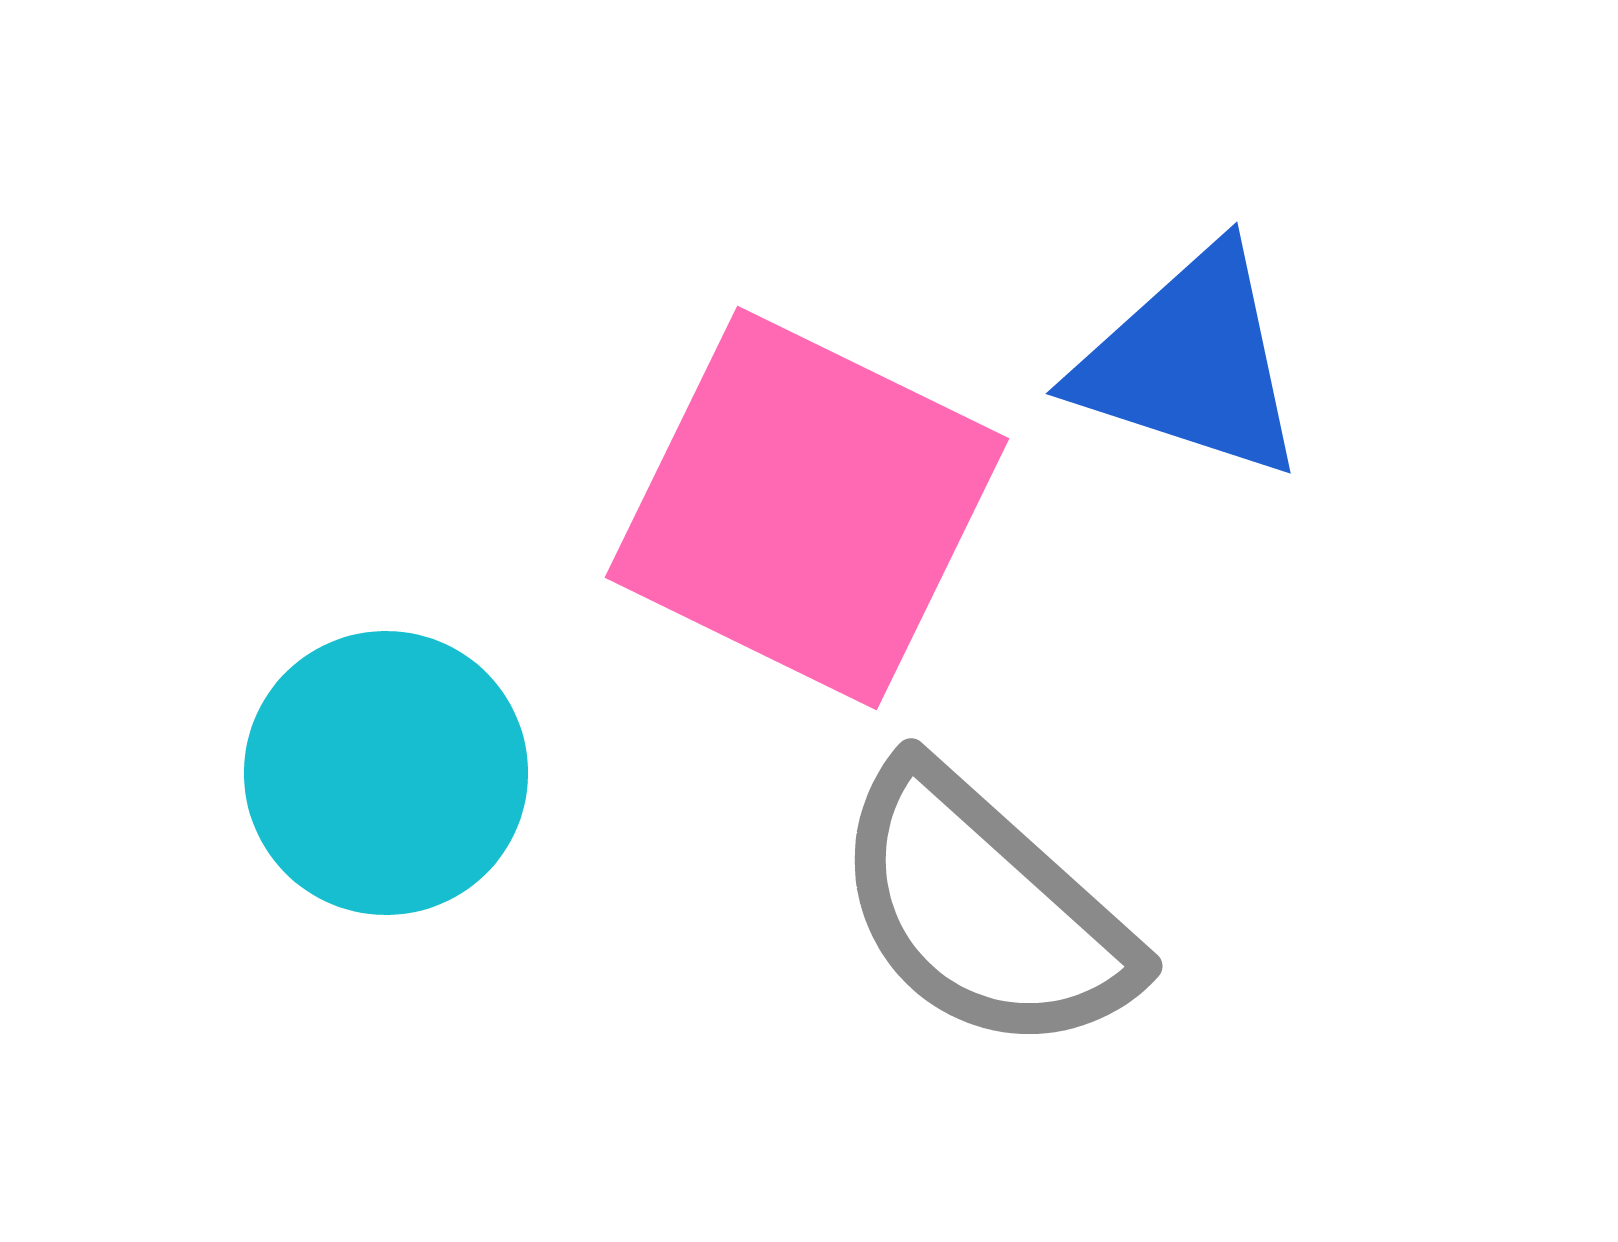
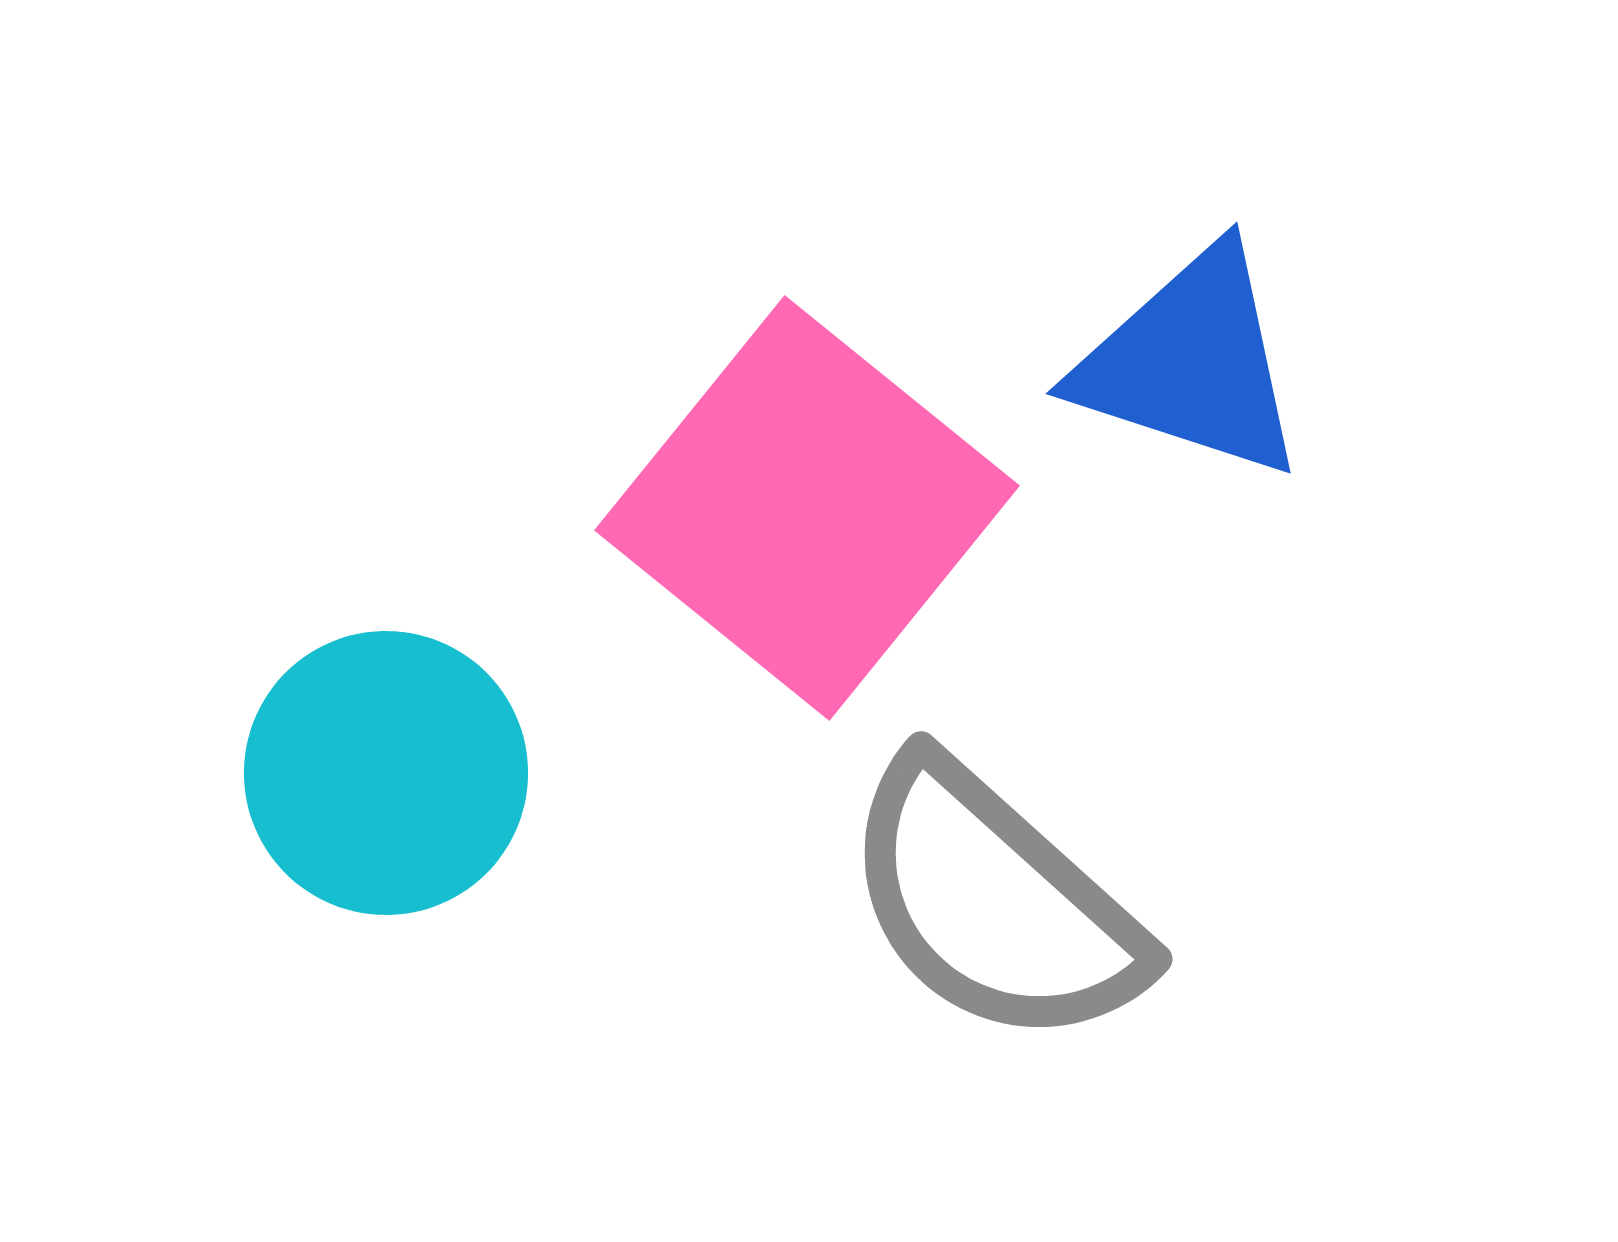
pink square: rotated 13 degrees clockwise
gray semicircle: moved 10 px right, 7 px up
